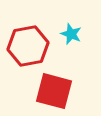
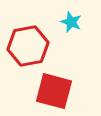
cyan star: moved 12 px up
